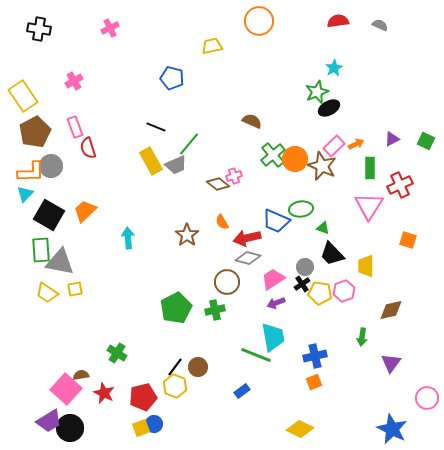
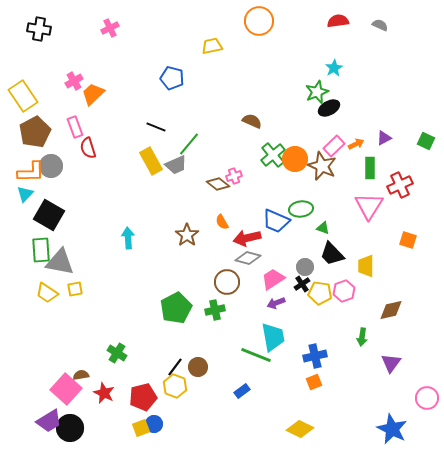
purple triangle at (392, 139): moved 8 px left, 1 px up
orange trapezoid at (85, 211): moved 8 px right, 117 px up
